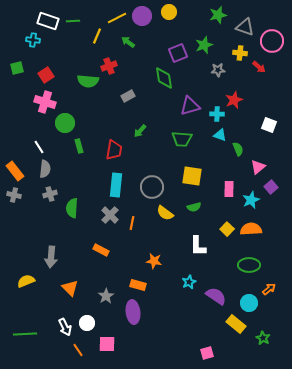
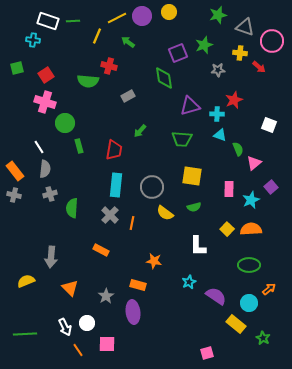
red cross at (109, 66): rotated 35 degrees clockwise
pink triangle at (258, 167): moved 4 px left, 4 px up
